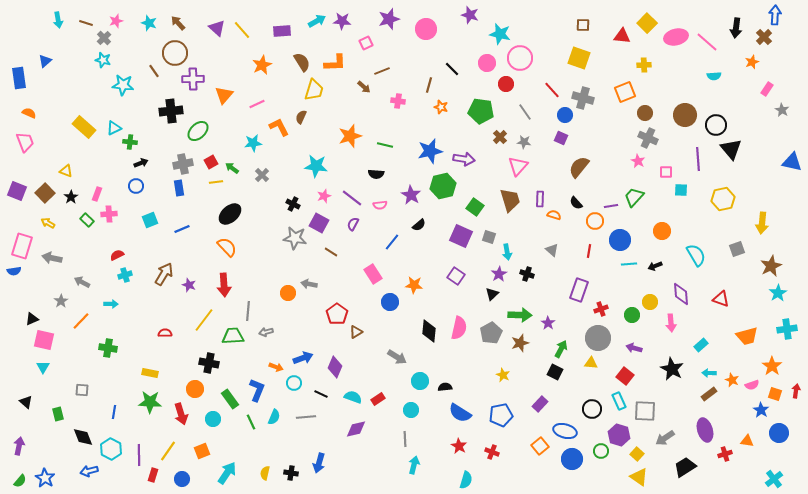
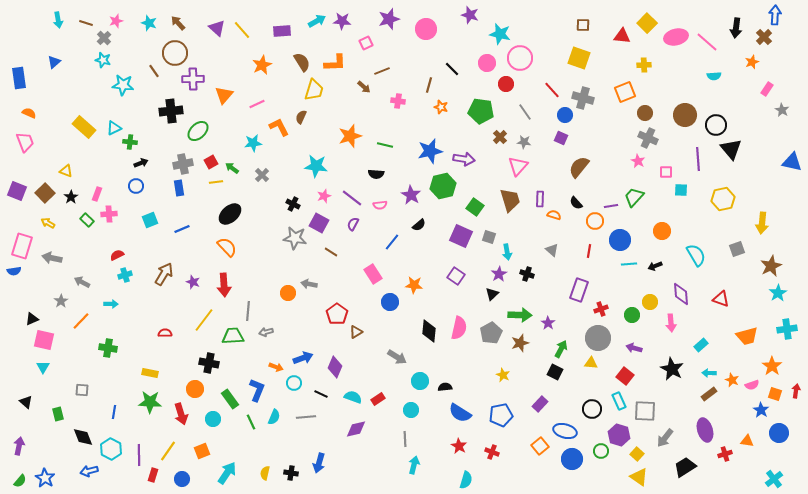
blue triangle at (45, 61): moved 9 px right, 1 px down
purple star at (189, 285): moved 4 px right, 3 px up
gray arrow at (665, 438): rotated 18 degrees counterclockwise
